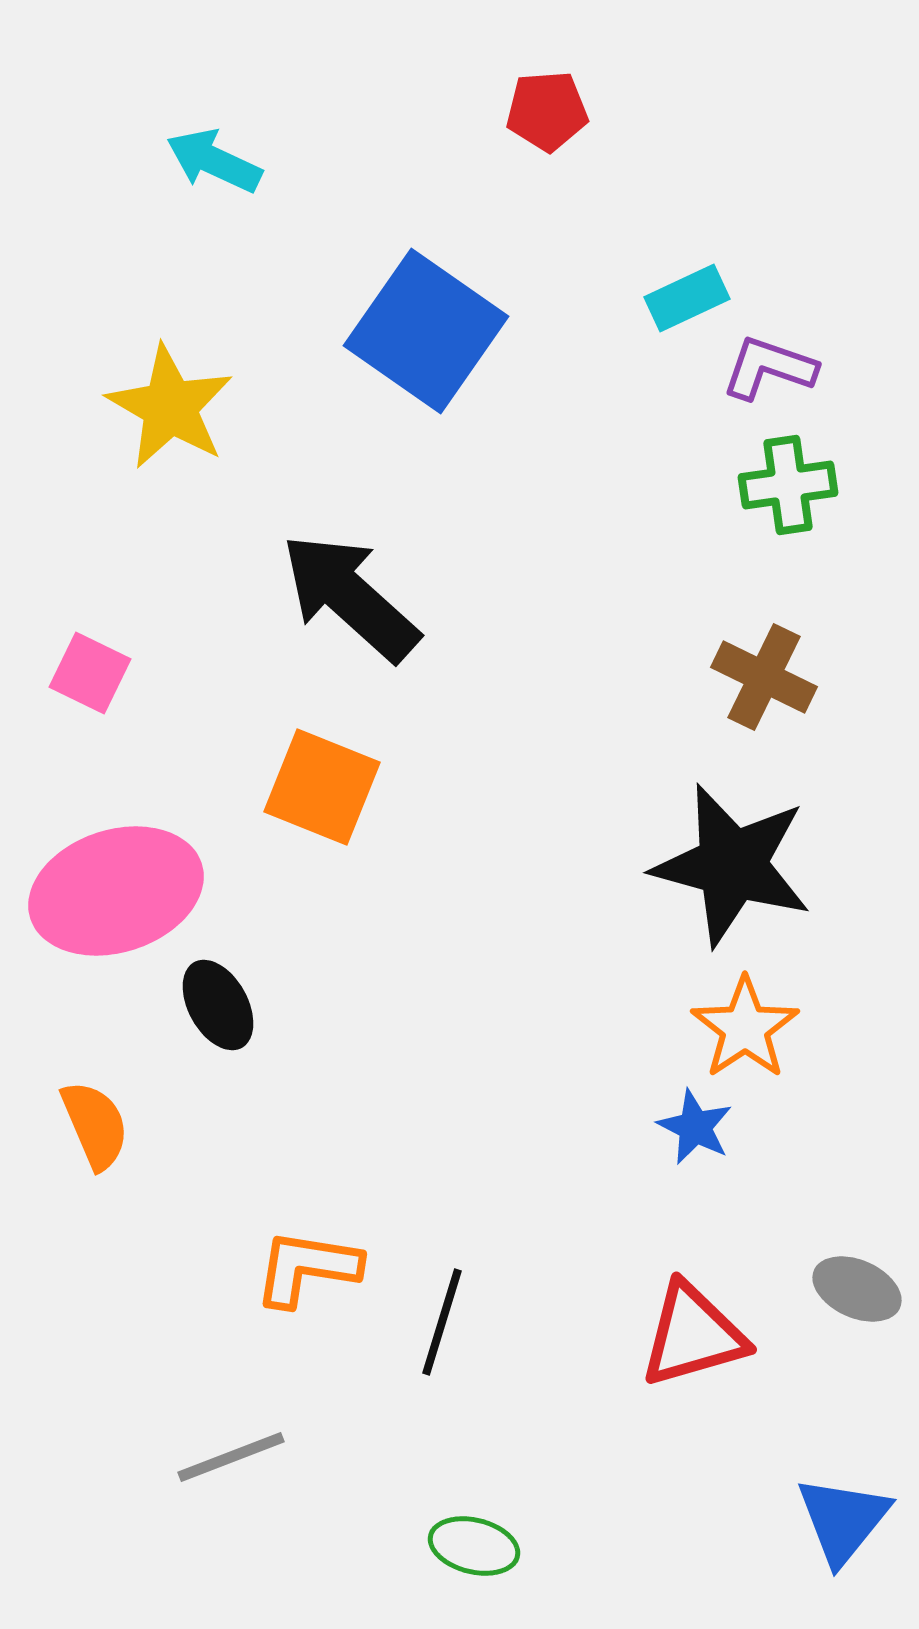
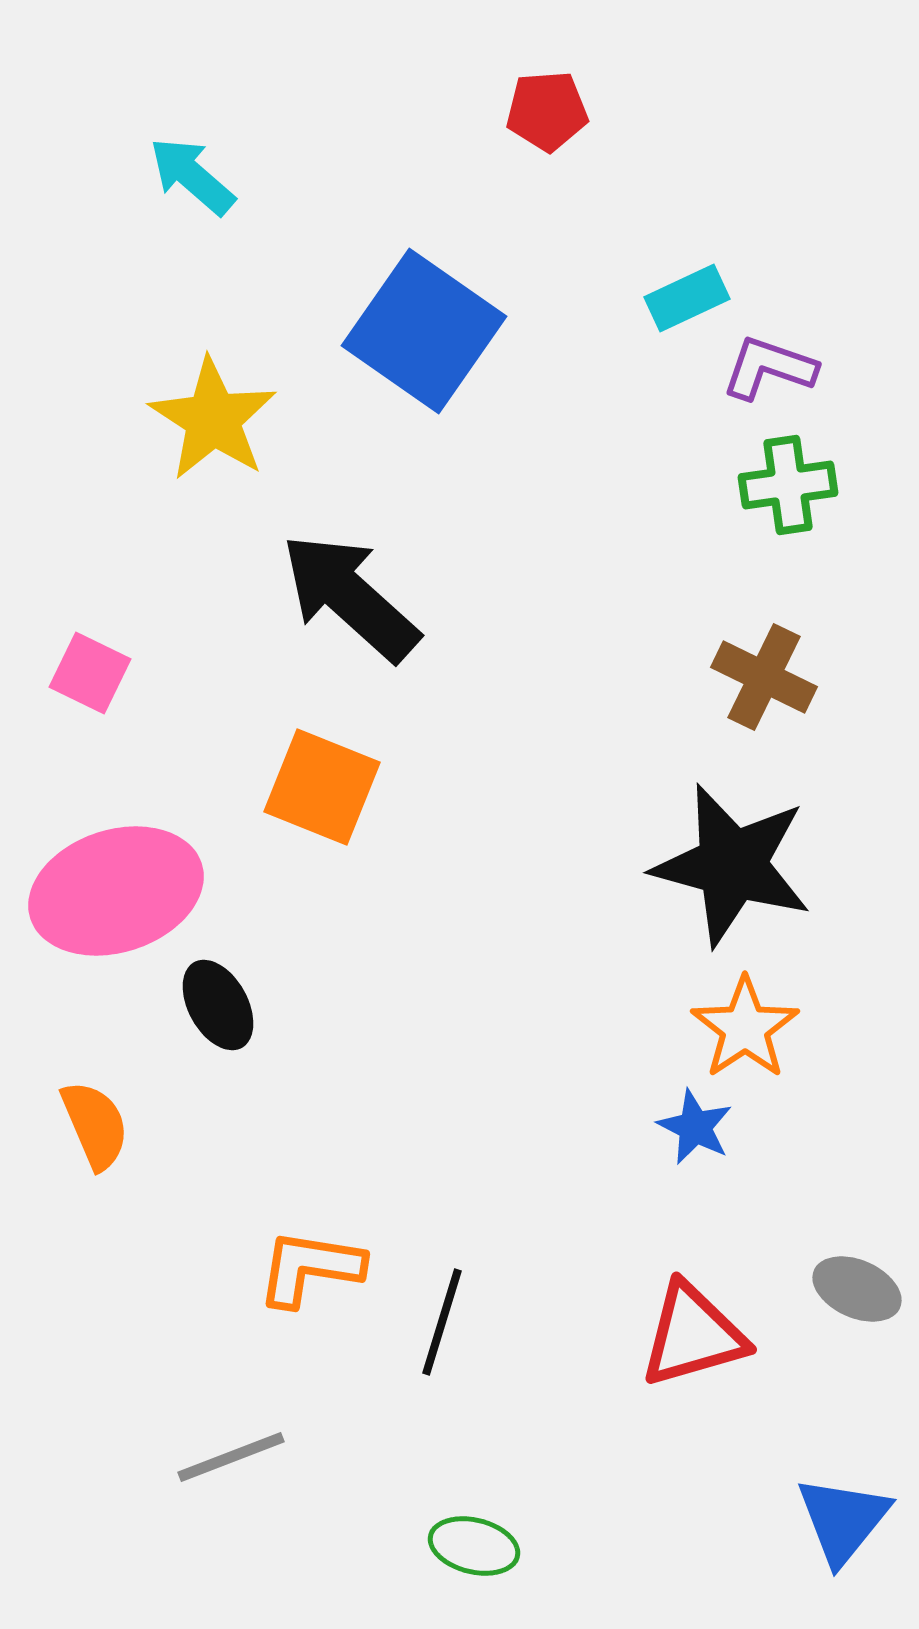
cyan arrow: moved 22 px left, 15 px down; rotated 16 degrees clockwise
blue square: moved 2 px left
yellow star: moved 43 px right, 12 px down; rotated 3 degrees clockwise
orange L-shape: moved 3 px right
